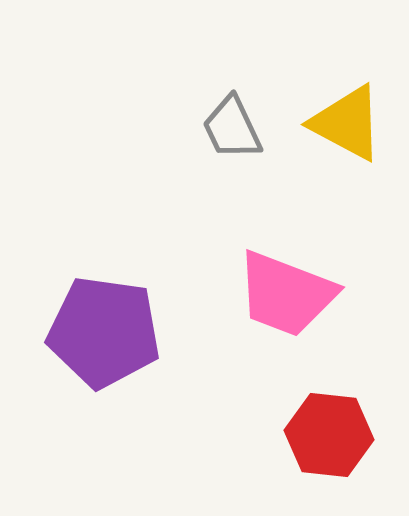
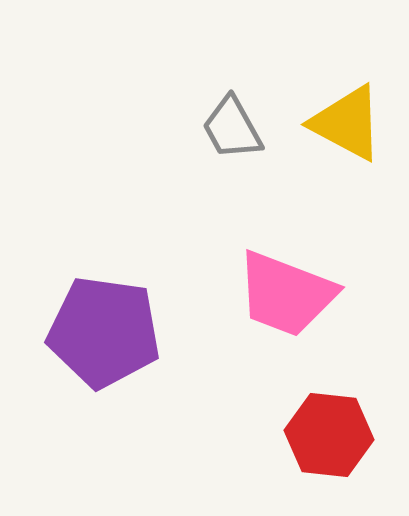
gray trapezoid: rotated 4 degrees counterclockwise
